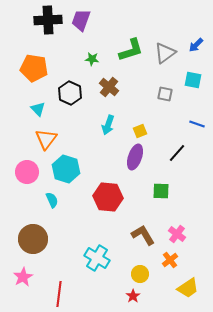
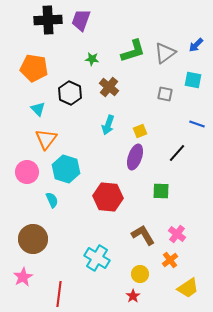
green L-shape: moved 2 px right, 1 px down
